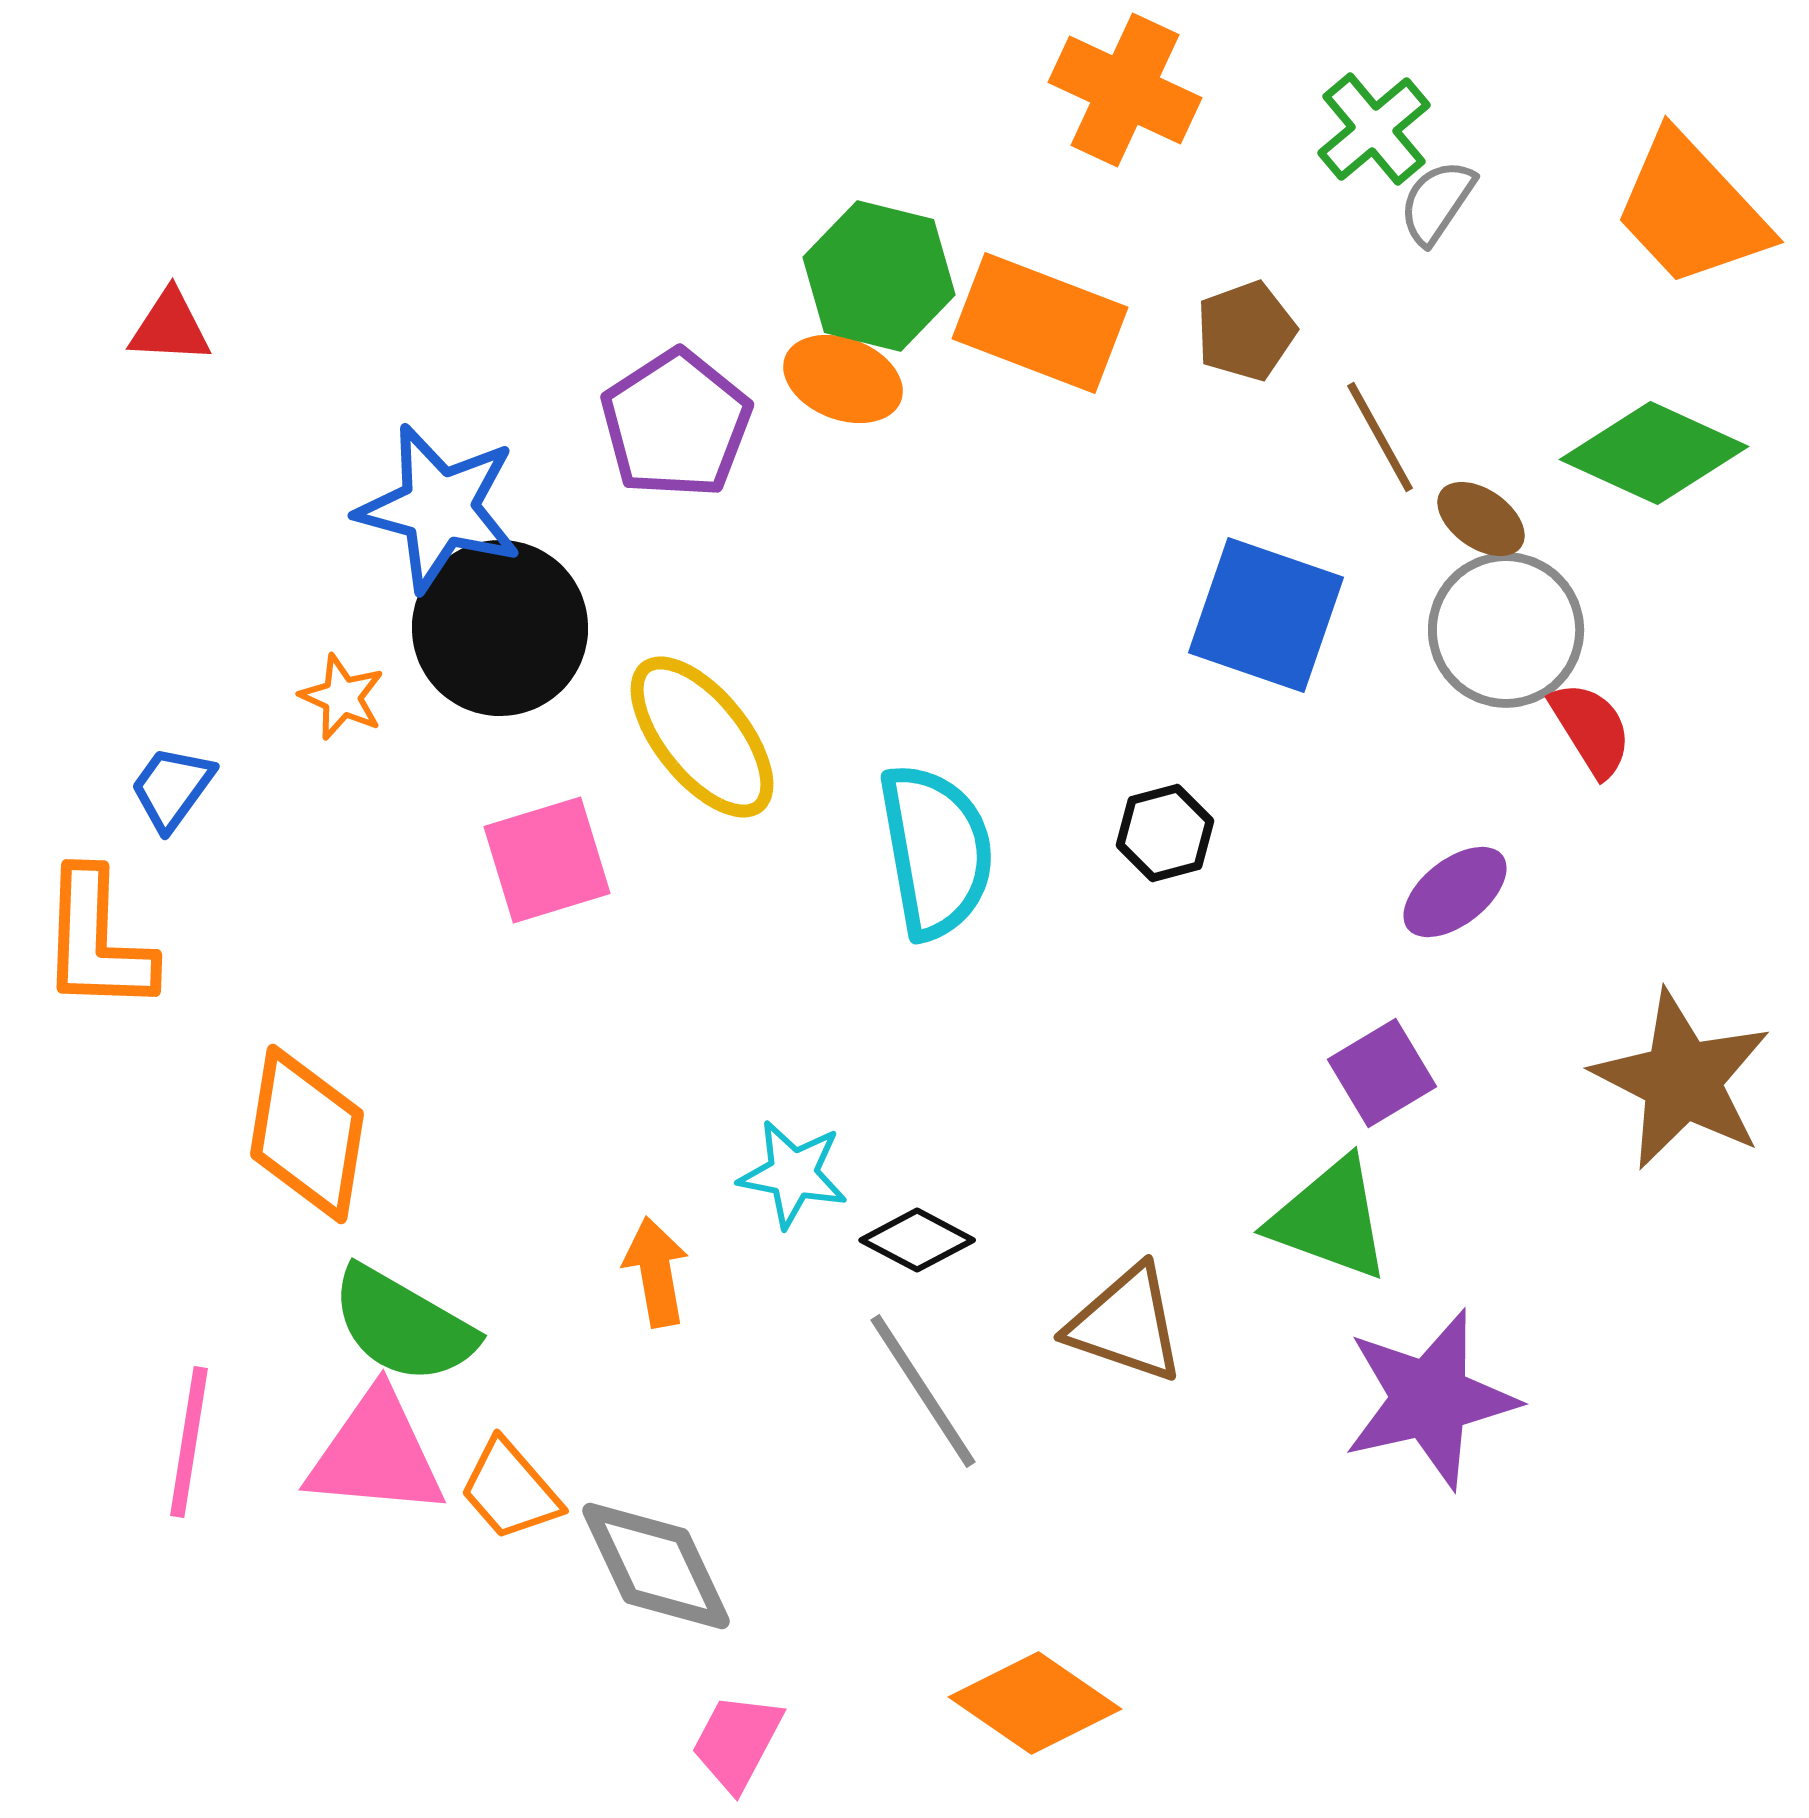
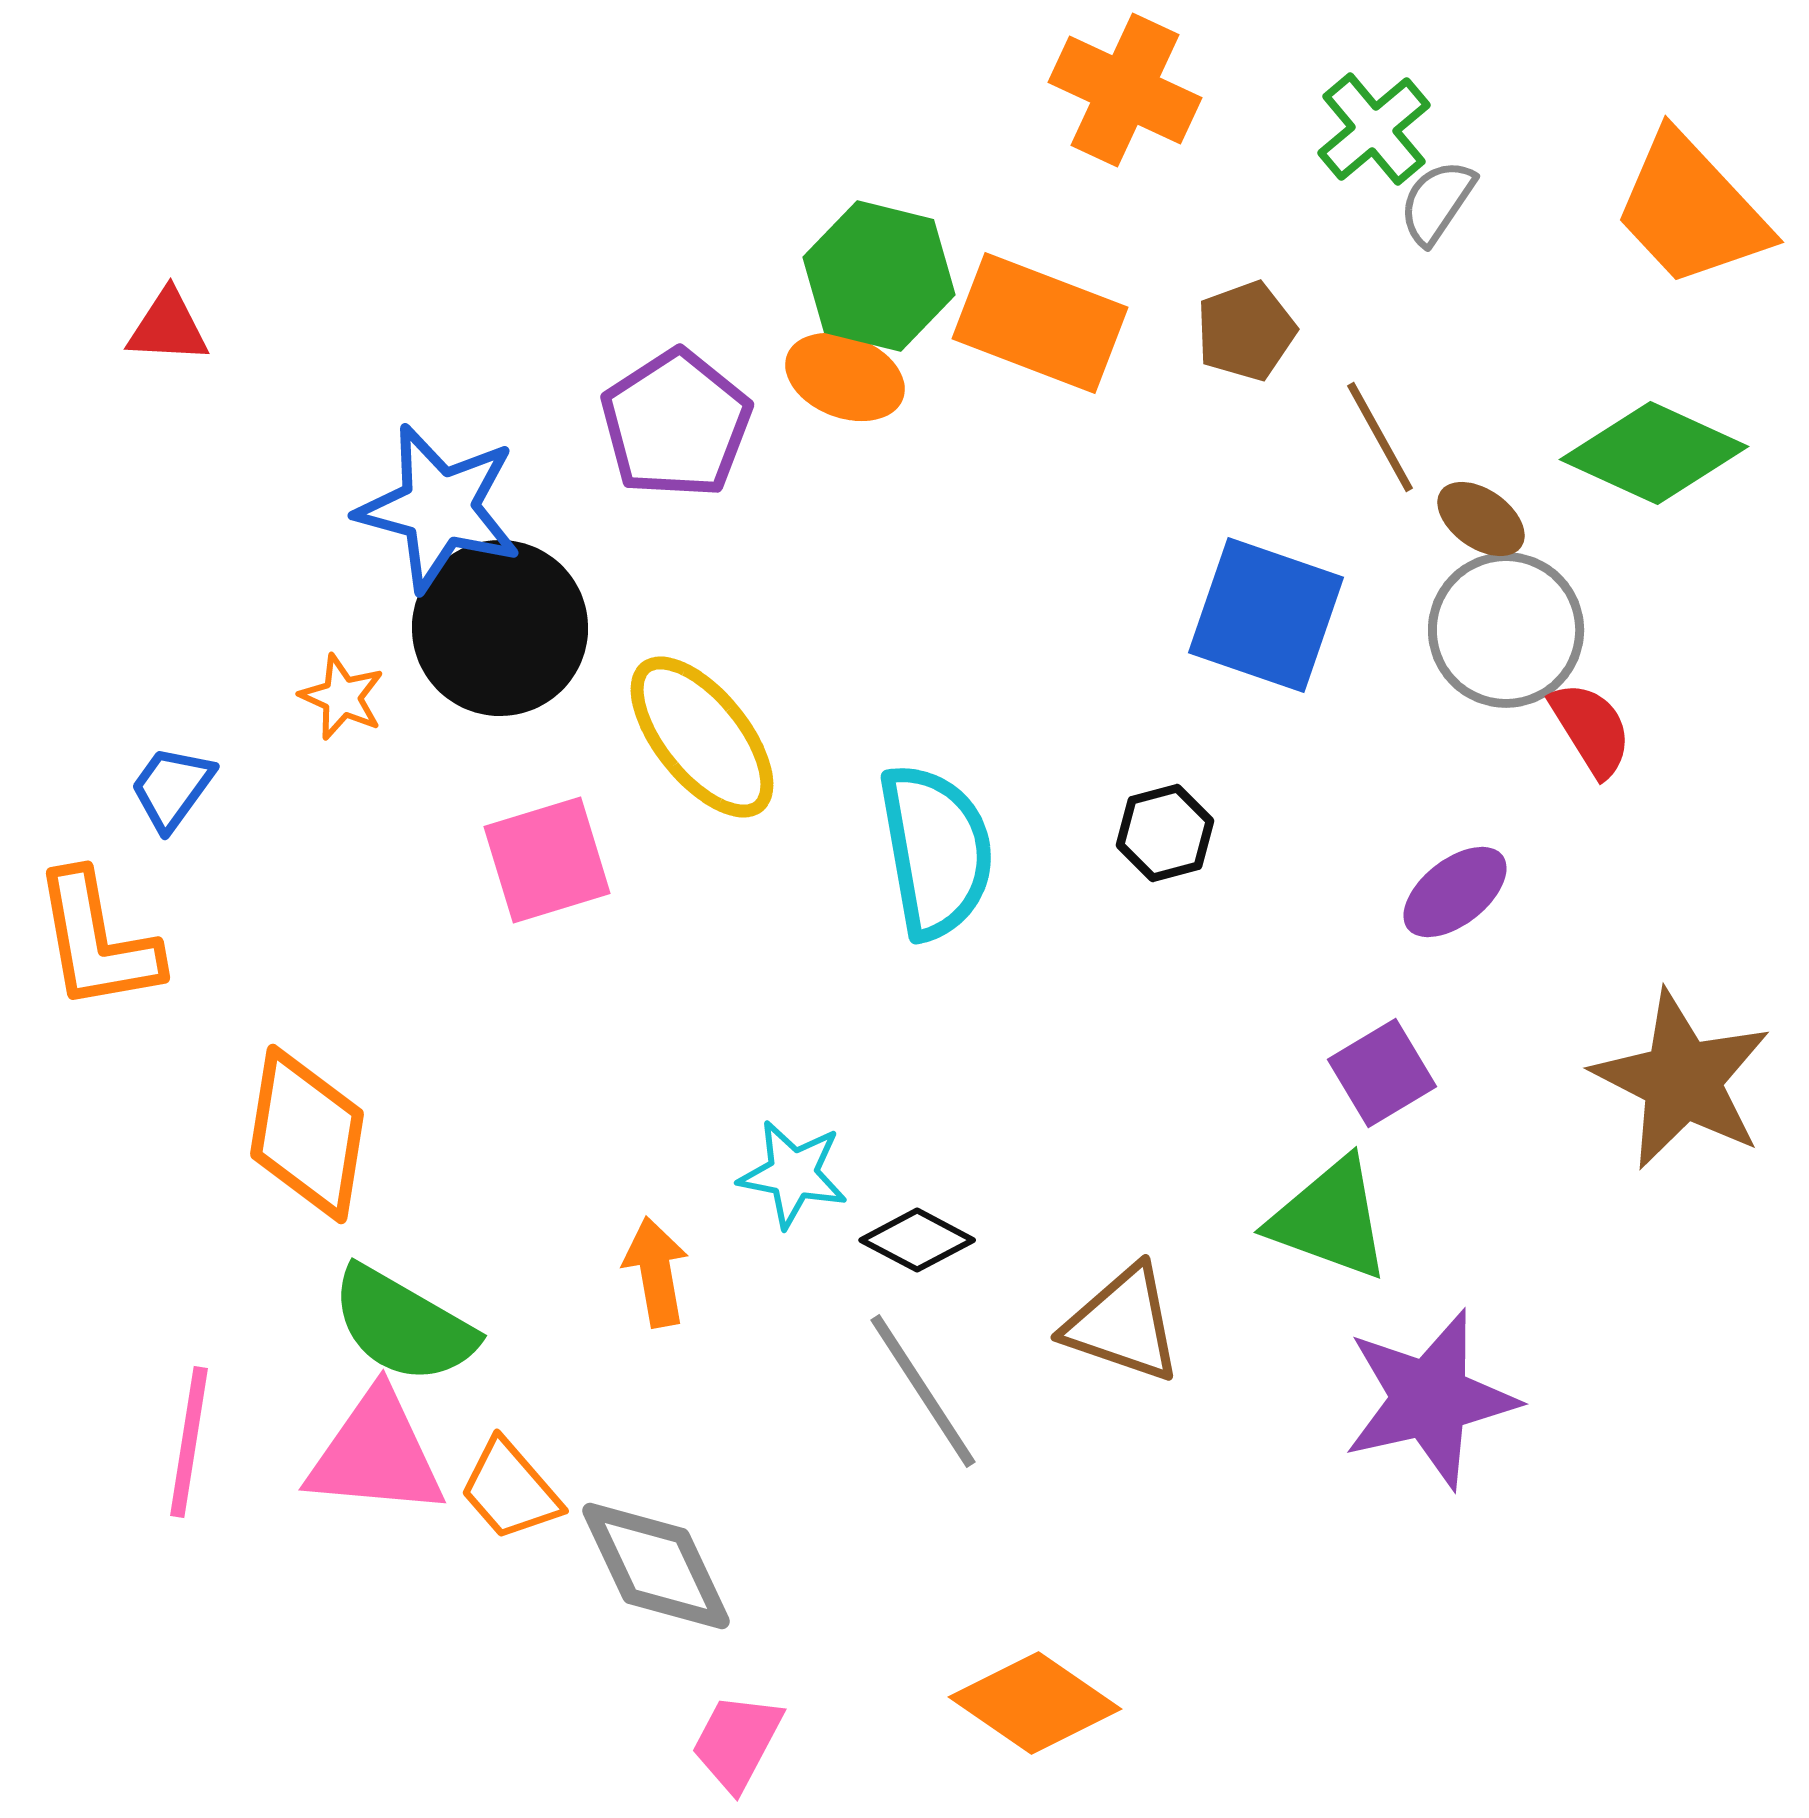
red triangle at (170, 327): moved 2 px left
orange ellipse at (843, 379): moved 2 px right, 2 px up
orange L-shape at (97, 941): rotated 12 degrees counterclockwise
brown triangle at (1126, 1324): moved 3 px left
